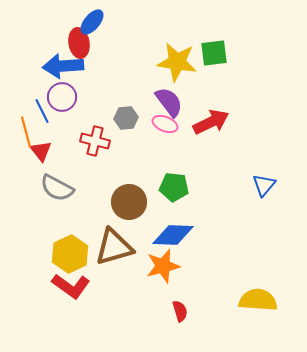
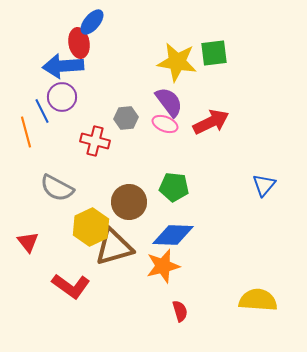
red triangle: moved 13 px left, 91 px down
yellow hexagon: moved 21 px right, 27 px up
